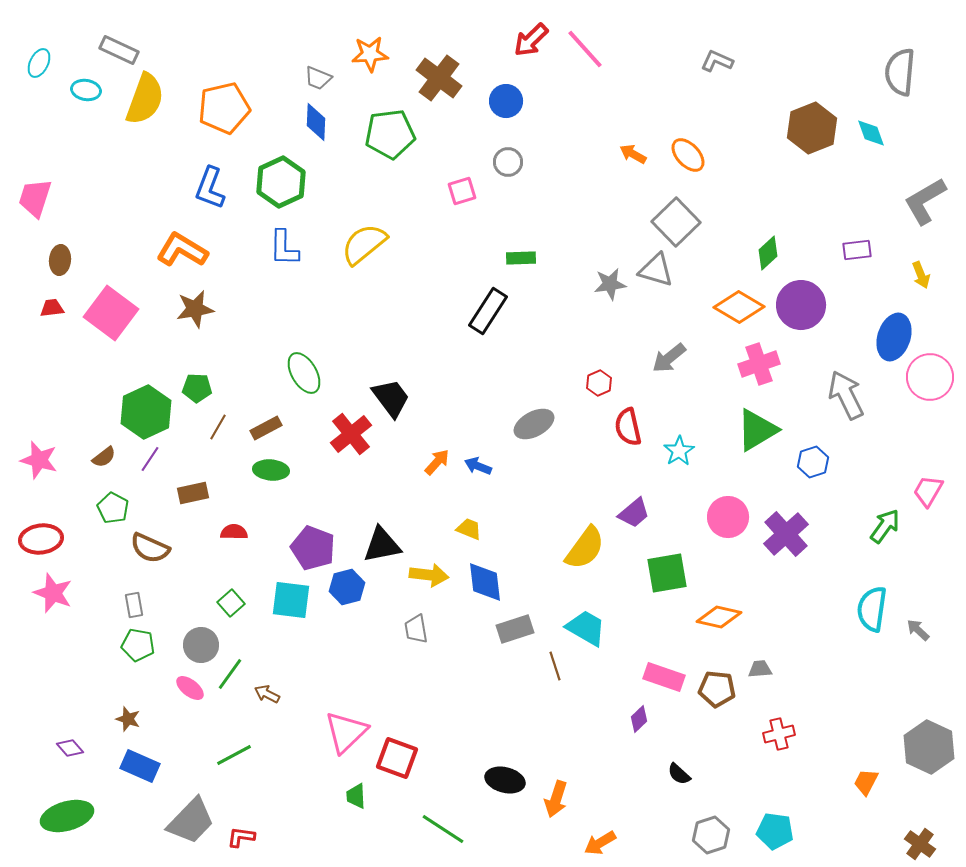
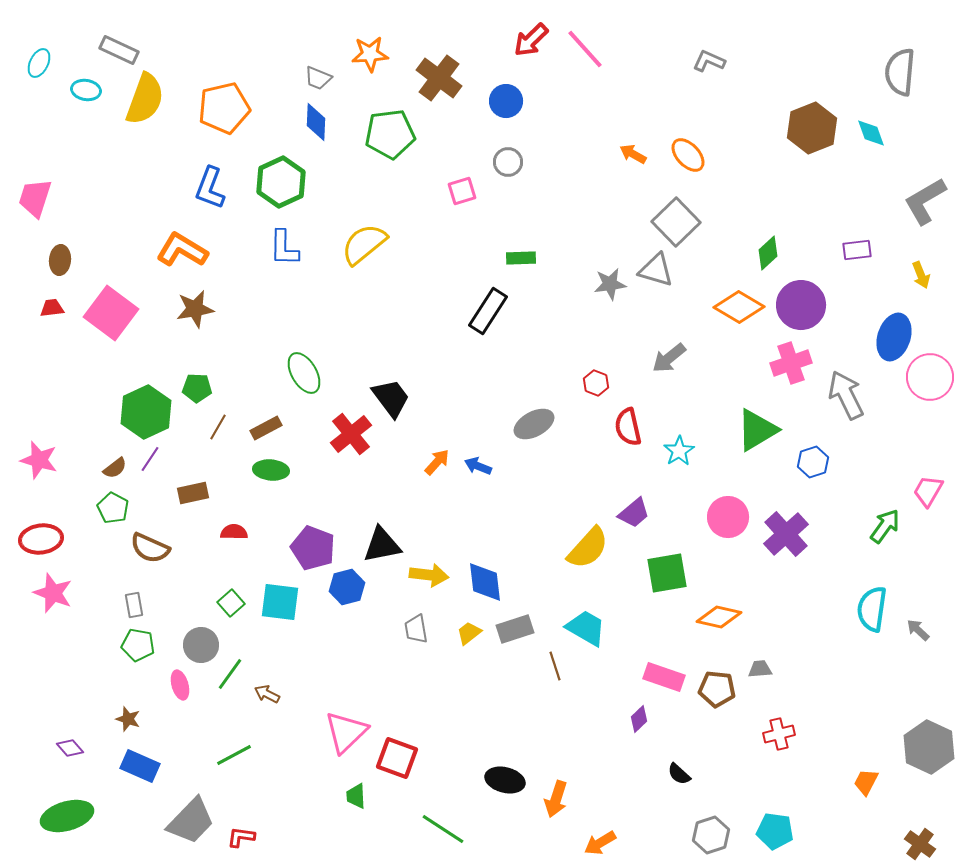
gray L-shape at (717, 61): moved 8 px left
pink cross at (759, 364): moved 32 px right, 1 px up
red hexagon at (599, 383): moved 3 px left; rotated 15 degrees counterclockwise
brown semicircle at (104, 457): moved 11 px right, 11 px down
yellow trapezoid at (469, 529): moved 104 px down; rotated 60 degrees counterclockwise
yellow semicircle at (585, 548): moved 3 px right; rotated 6 degrees clockwise
cyan square at (291, 600): moved 11 px left, 2 px down
pink ellipse at (190, 688): moved 10 px left, 3 px up; rotated 36 degrees clockwise
